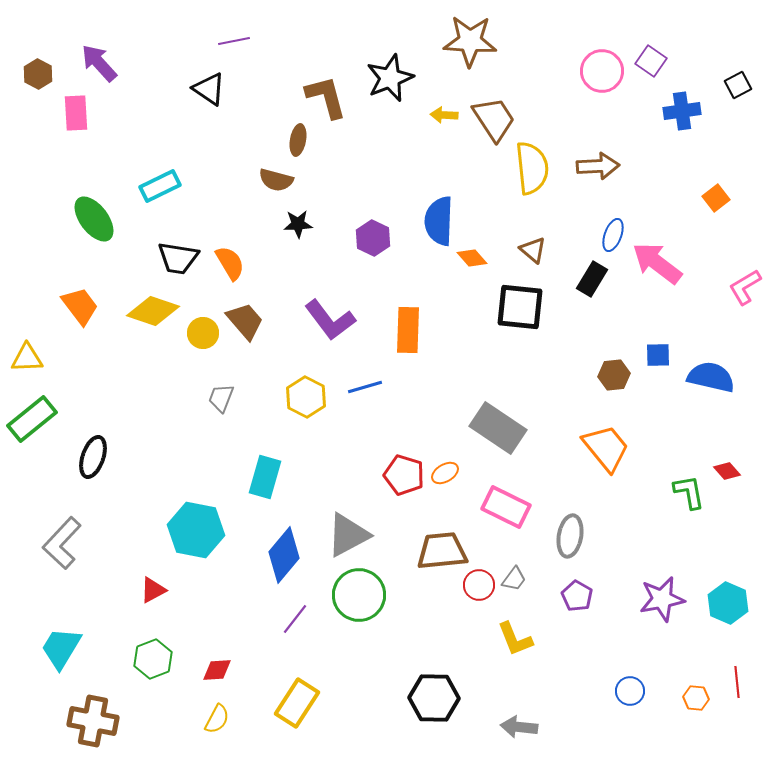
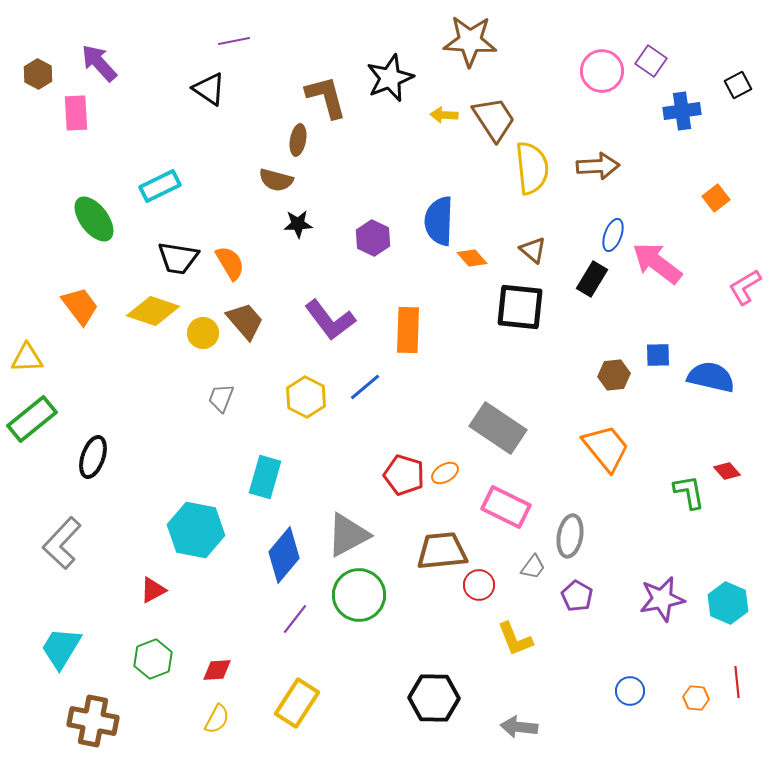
blue line at (365, 387): rotated 24 degrees counterclockwise
gray trapezoid at (514, 579): moved 19 px right, 12 px up
